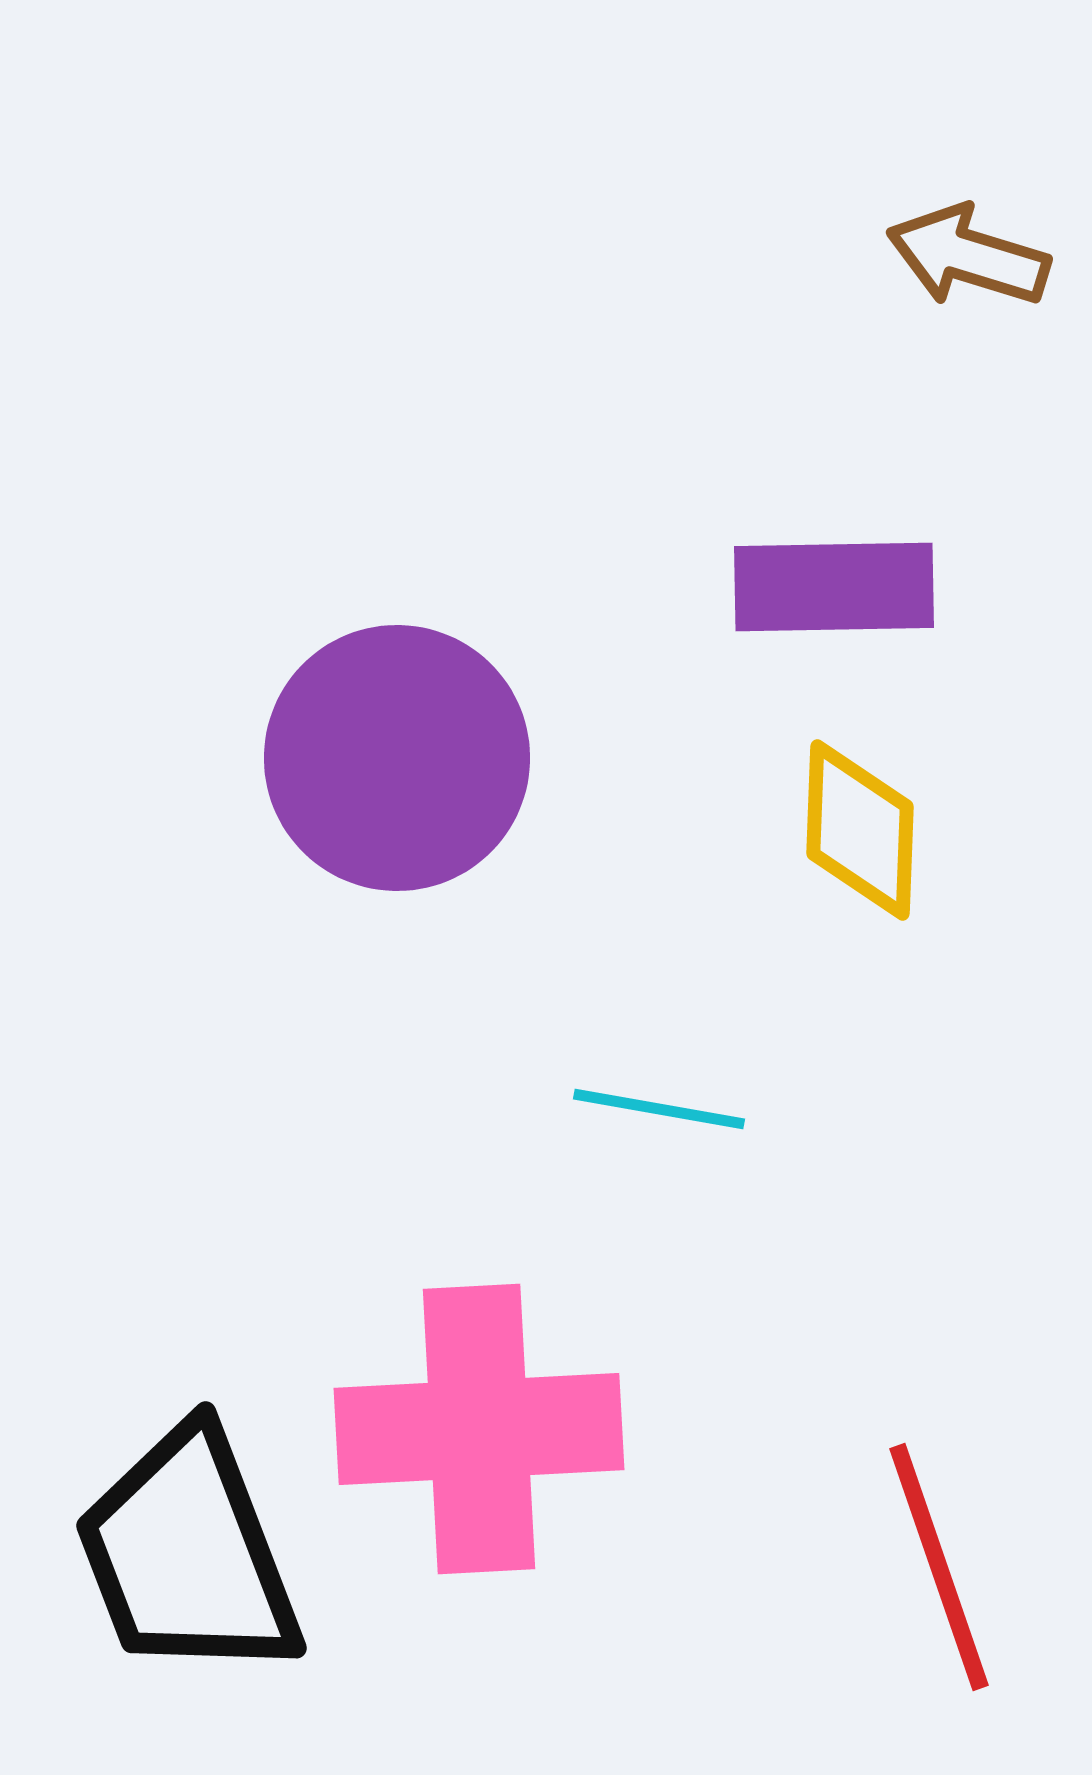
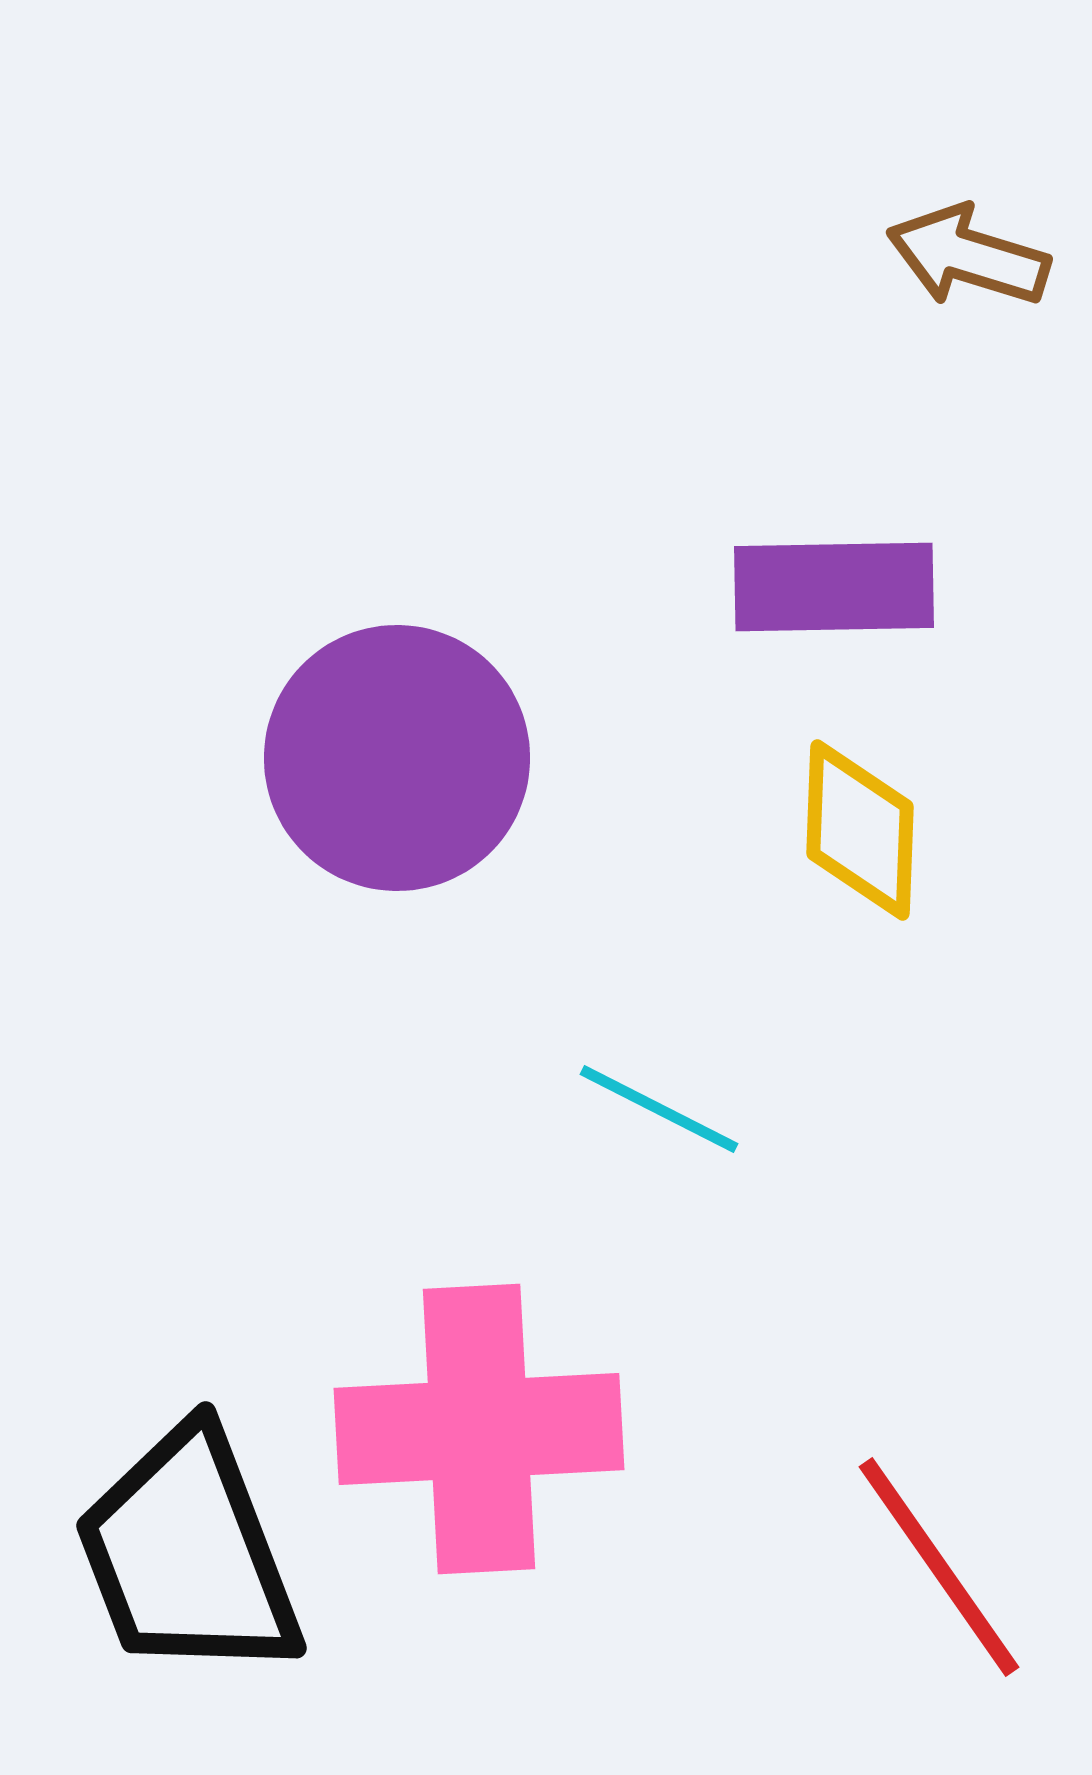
cyan line: rotated 17 degrees clockwise
red line: rotated 16 degrees counterclockwise
